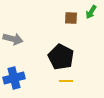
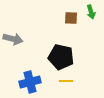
green arrow: rotated 48 degrees counterclockwise
black pentagon: rotated 15 degrees counterclockwise
blue cross: moved 16 px right, 4 px down
